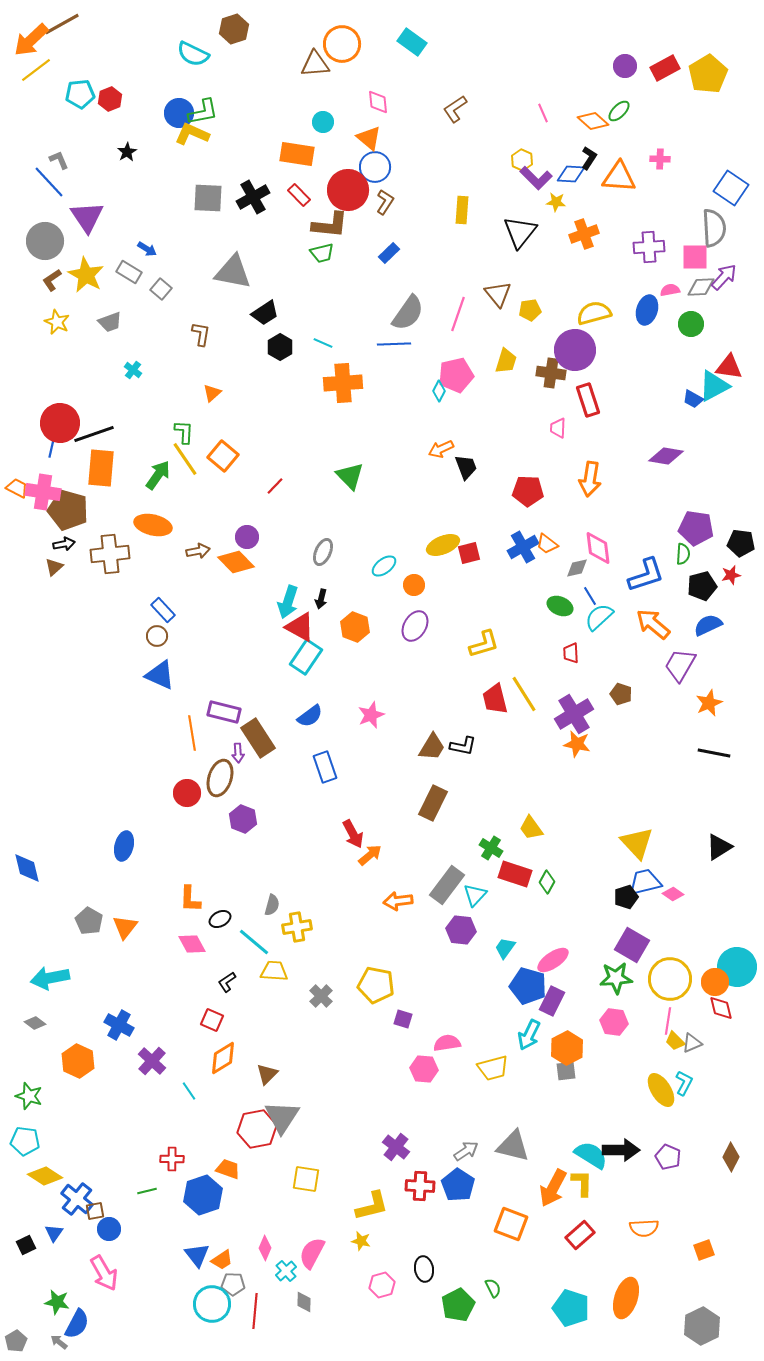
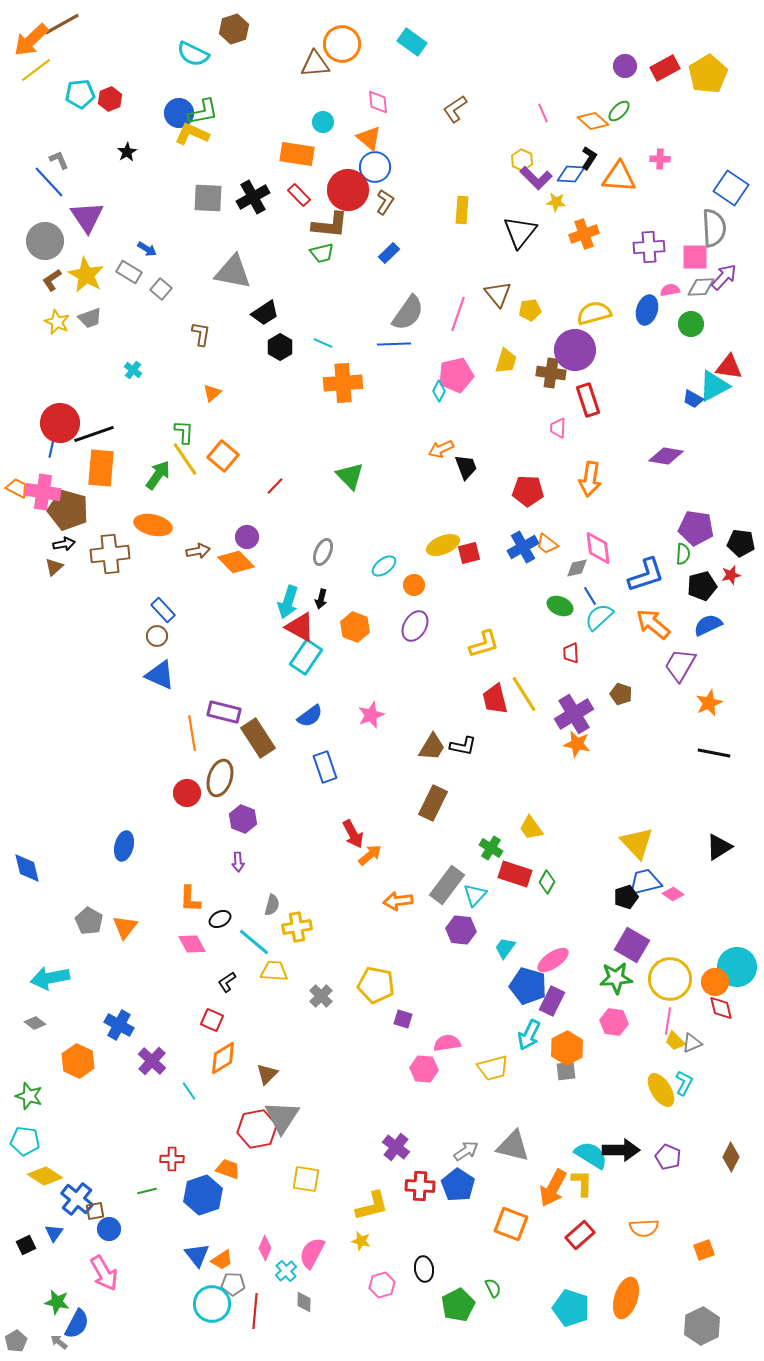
gray trapezoid at (110, 322): moved 20 px left, 4 px up
purple arrow at (238, 753): moved 109 px down
